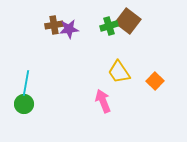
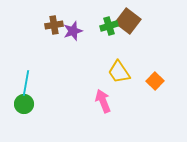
purple star: moved 4 px right, 2 px down; rotated 12 degrees counterclockwise
